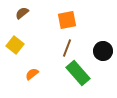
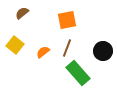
orange semicircle: moved 11 px right, 22 px up
